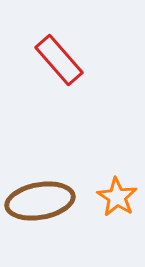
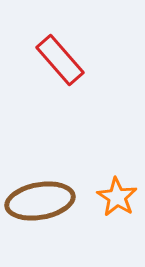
red rectangle: moved 1 px right
